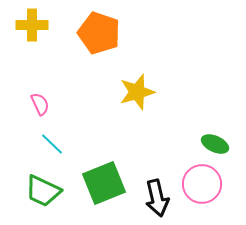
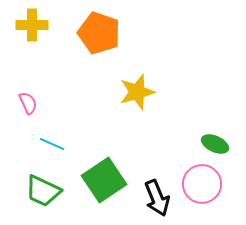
pink semicircle: moved 12 px left, 1 px up
cyan line: rotated 20 degrees counterclockwise
green square: moved 3 px up; rotated 12 degrees counterclockwise
black arrow: rotated 9 degrees counterclockwise
